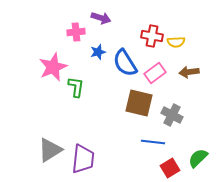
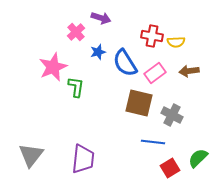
pink cross: rotated 36 degrees counterclockwise
brown arrow: moved 1 px up
gray triangle: moved 19 px left, 5 px down; rotated 20 degrees counterclockwise
